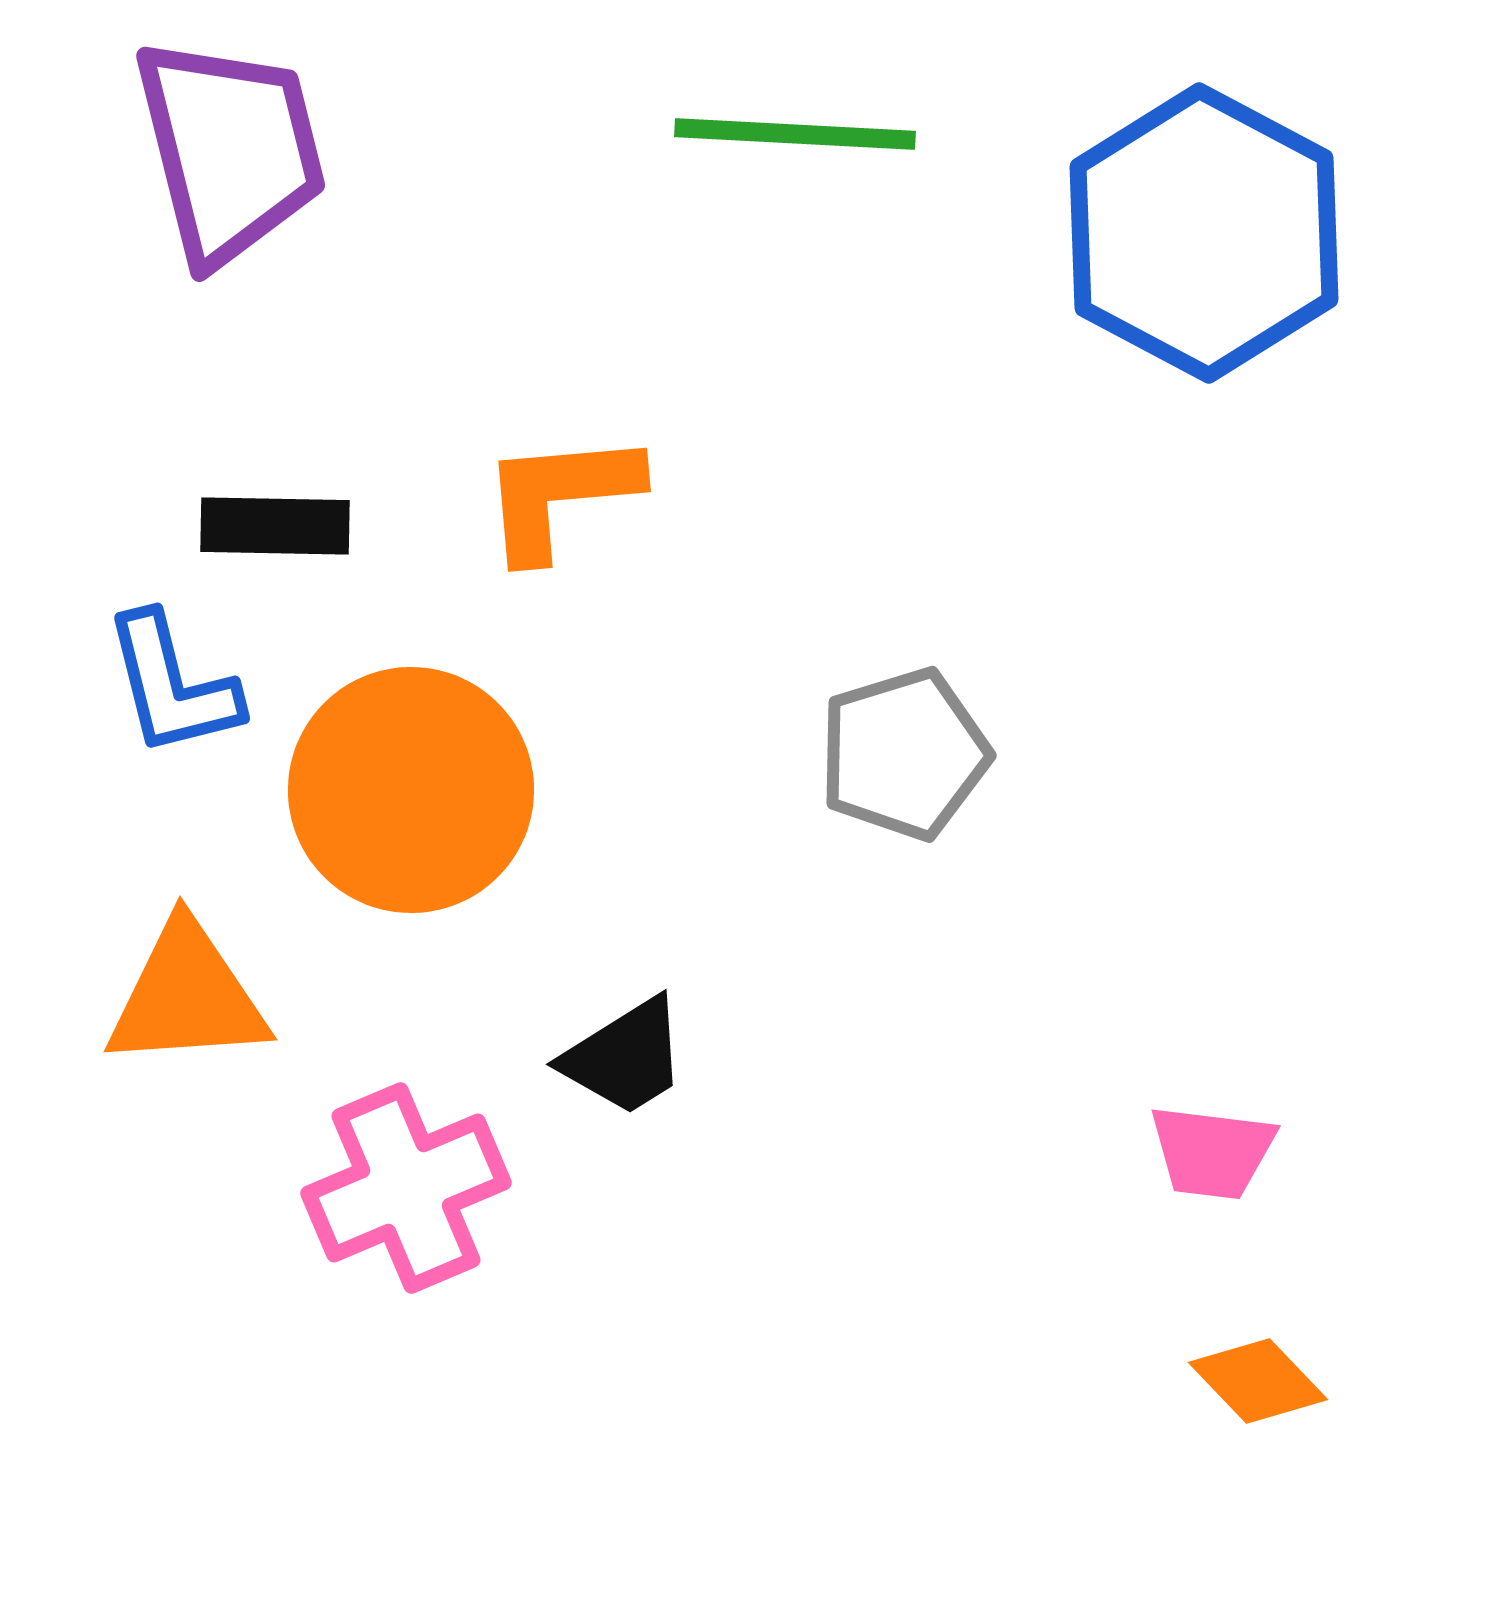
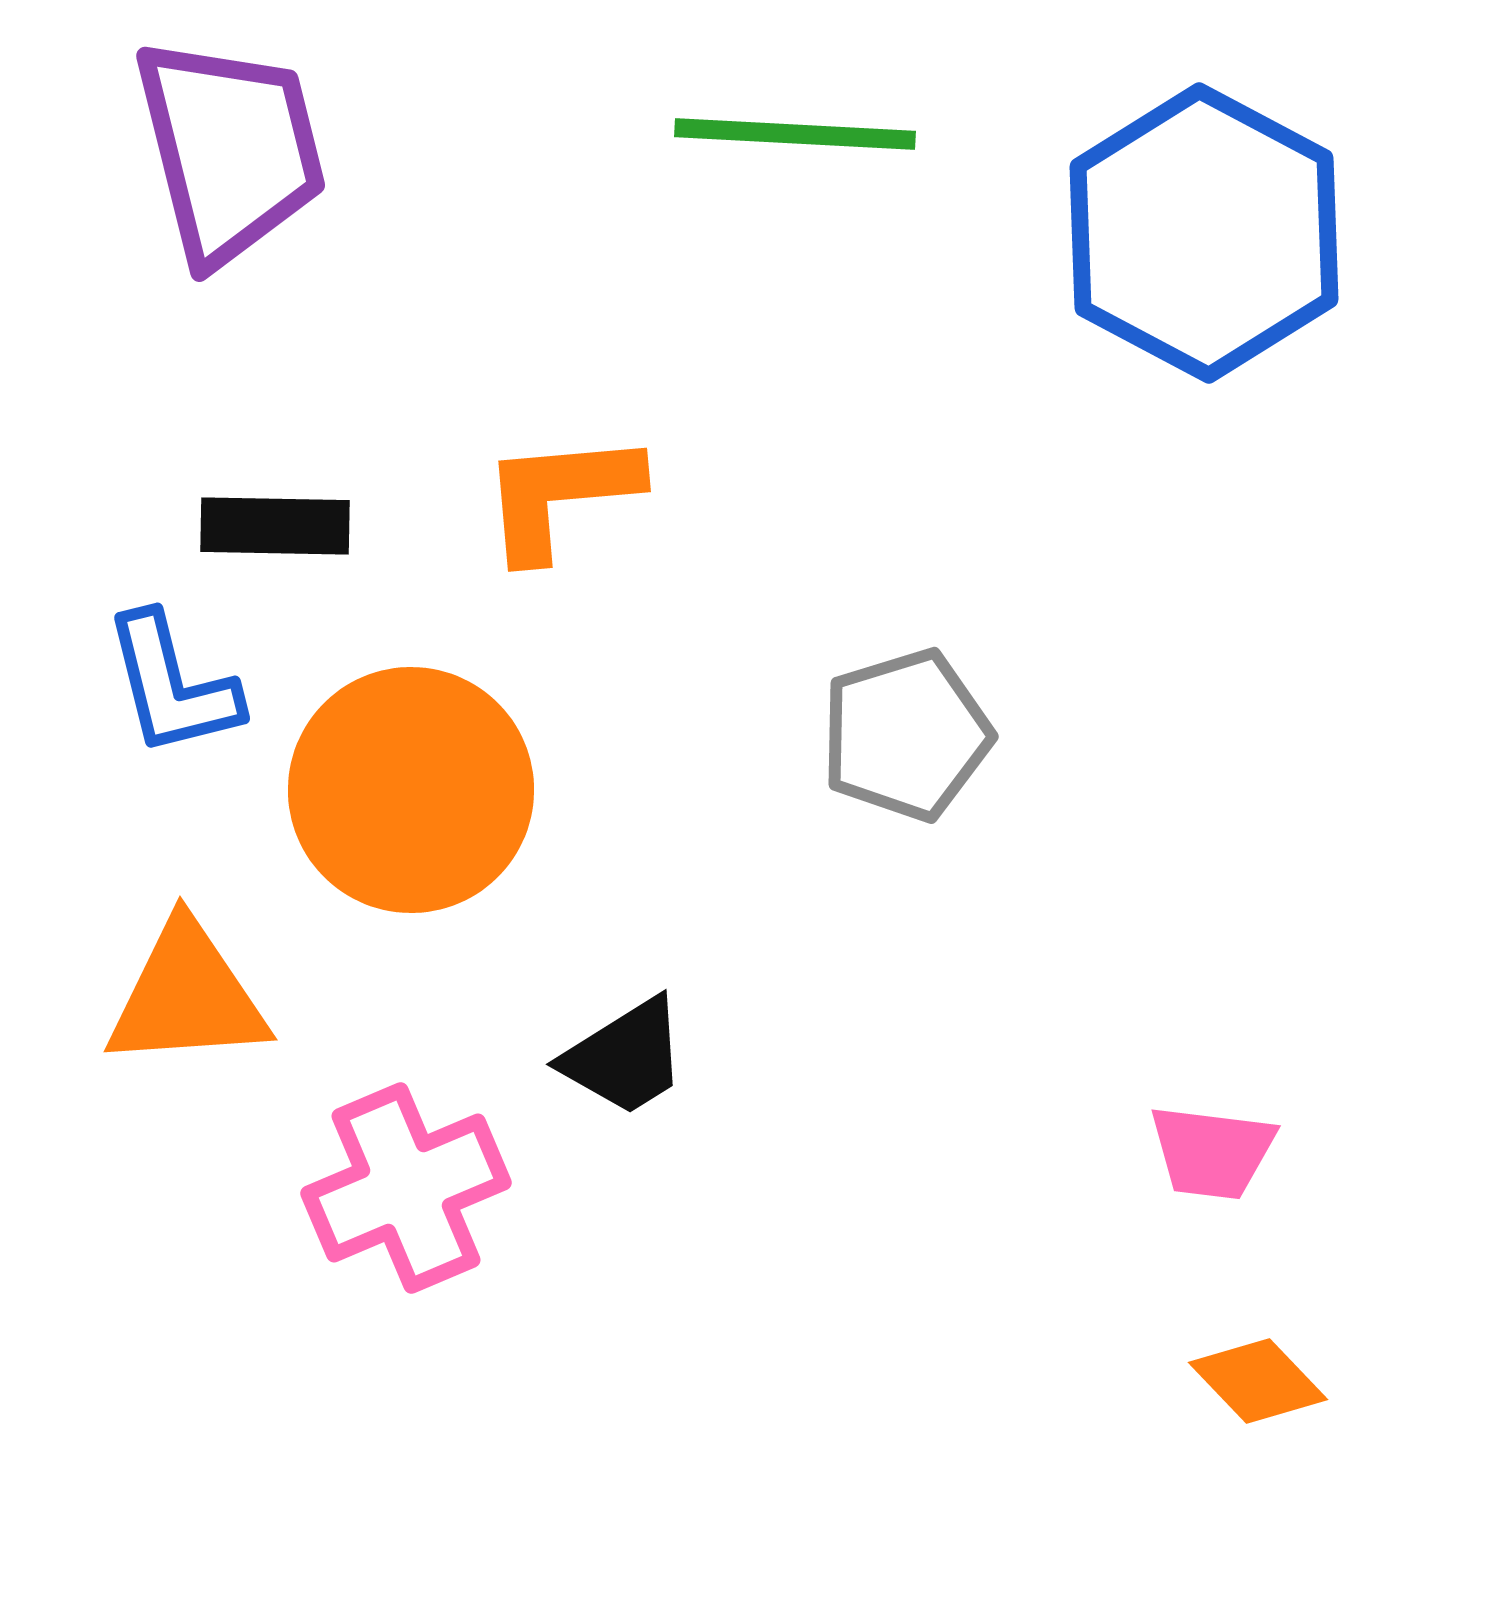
gray pentagon: moved 2 px right, 19 px up
